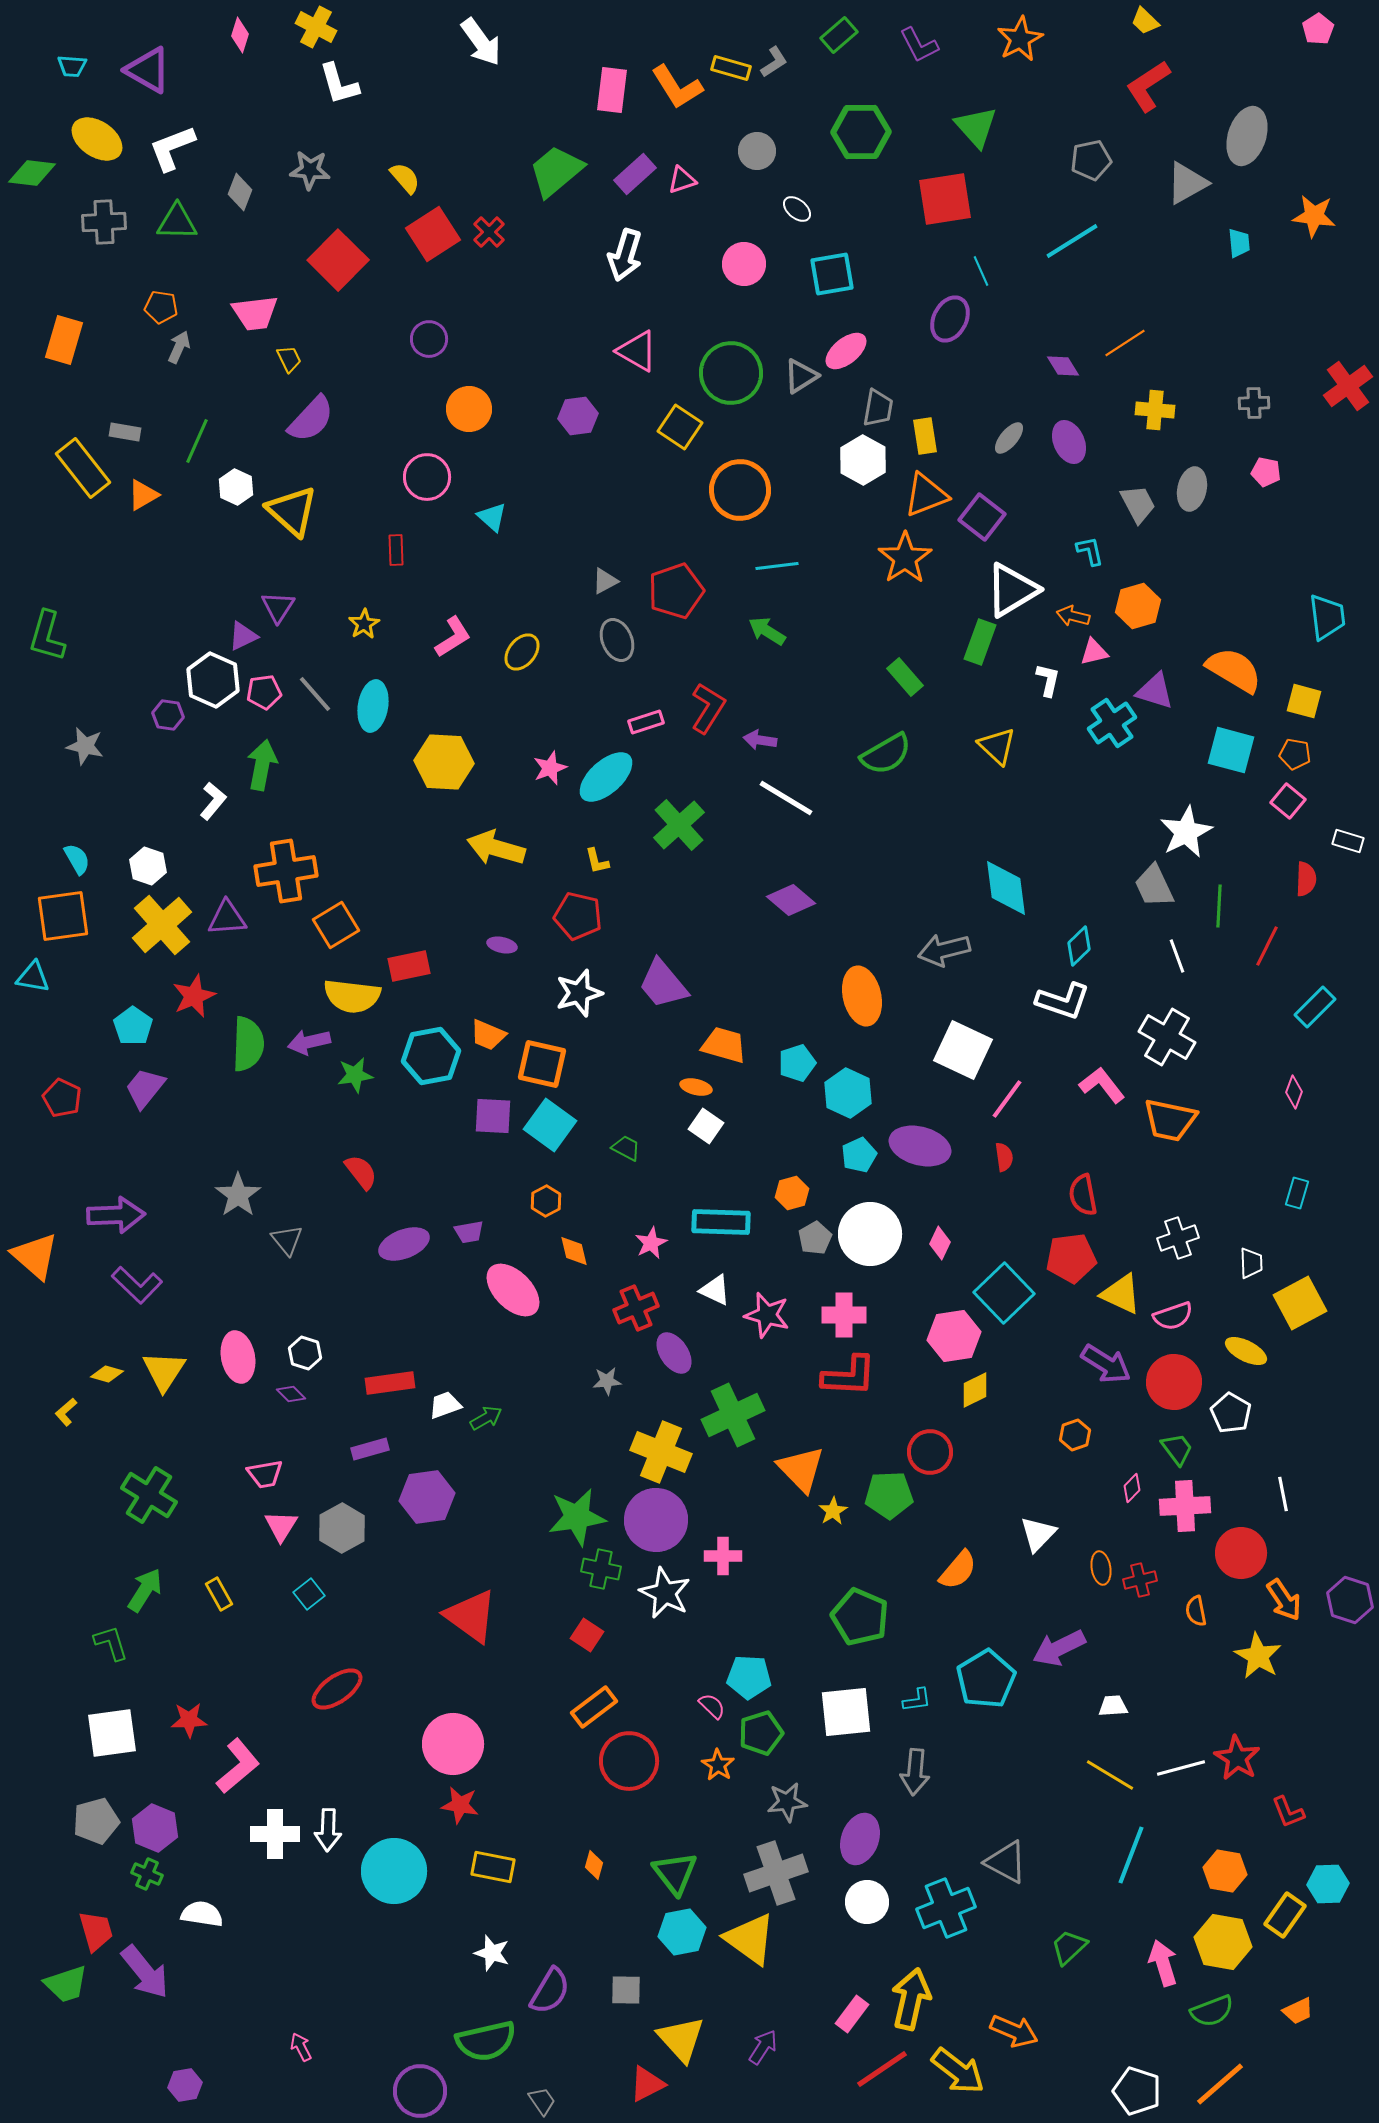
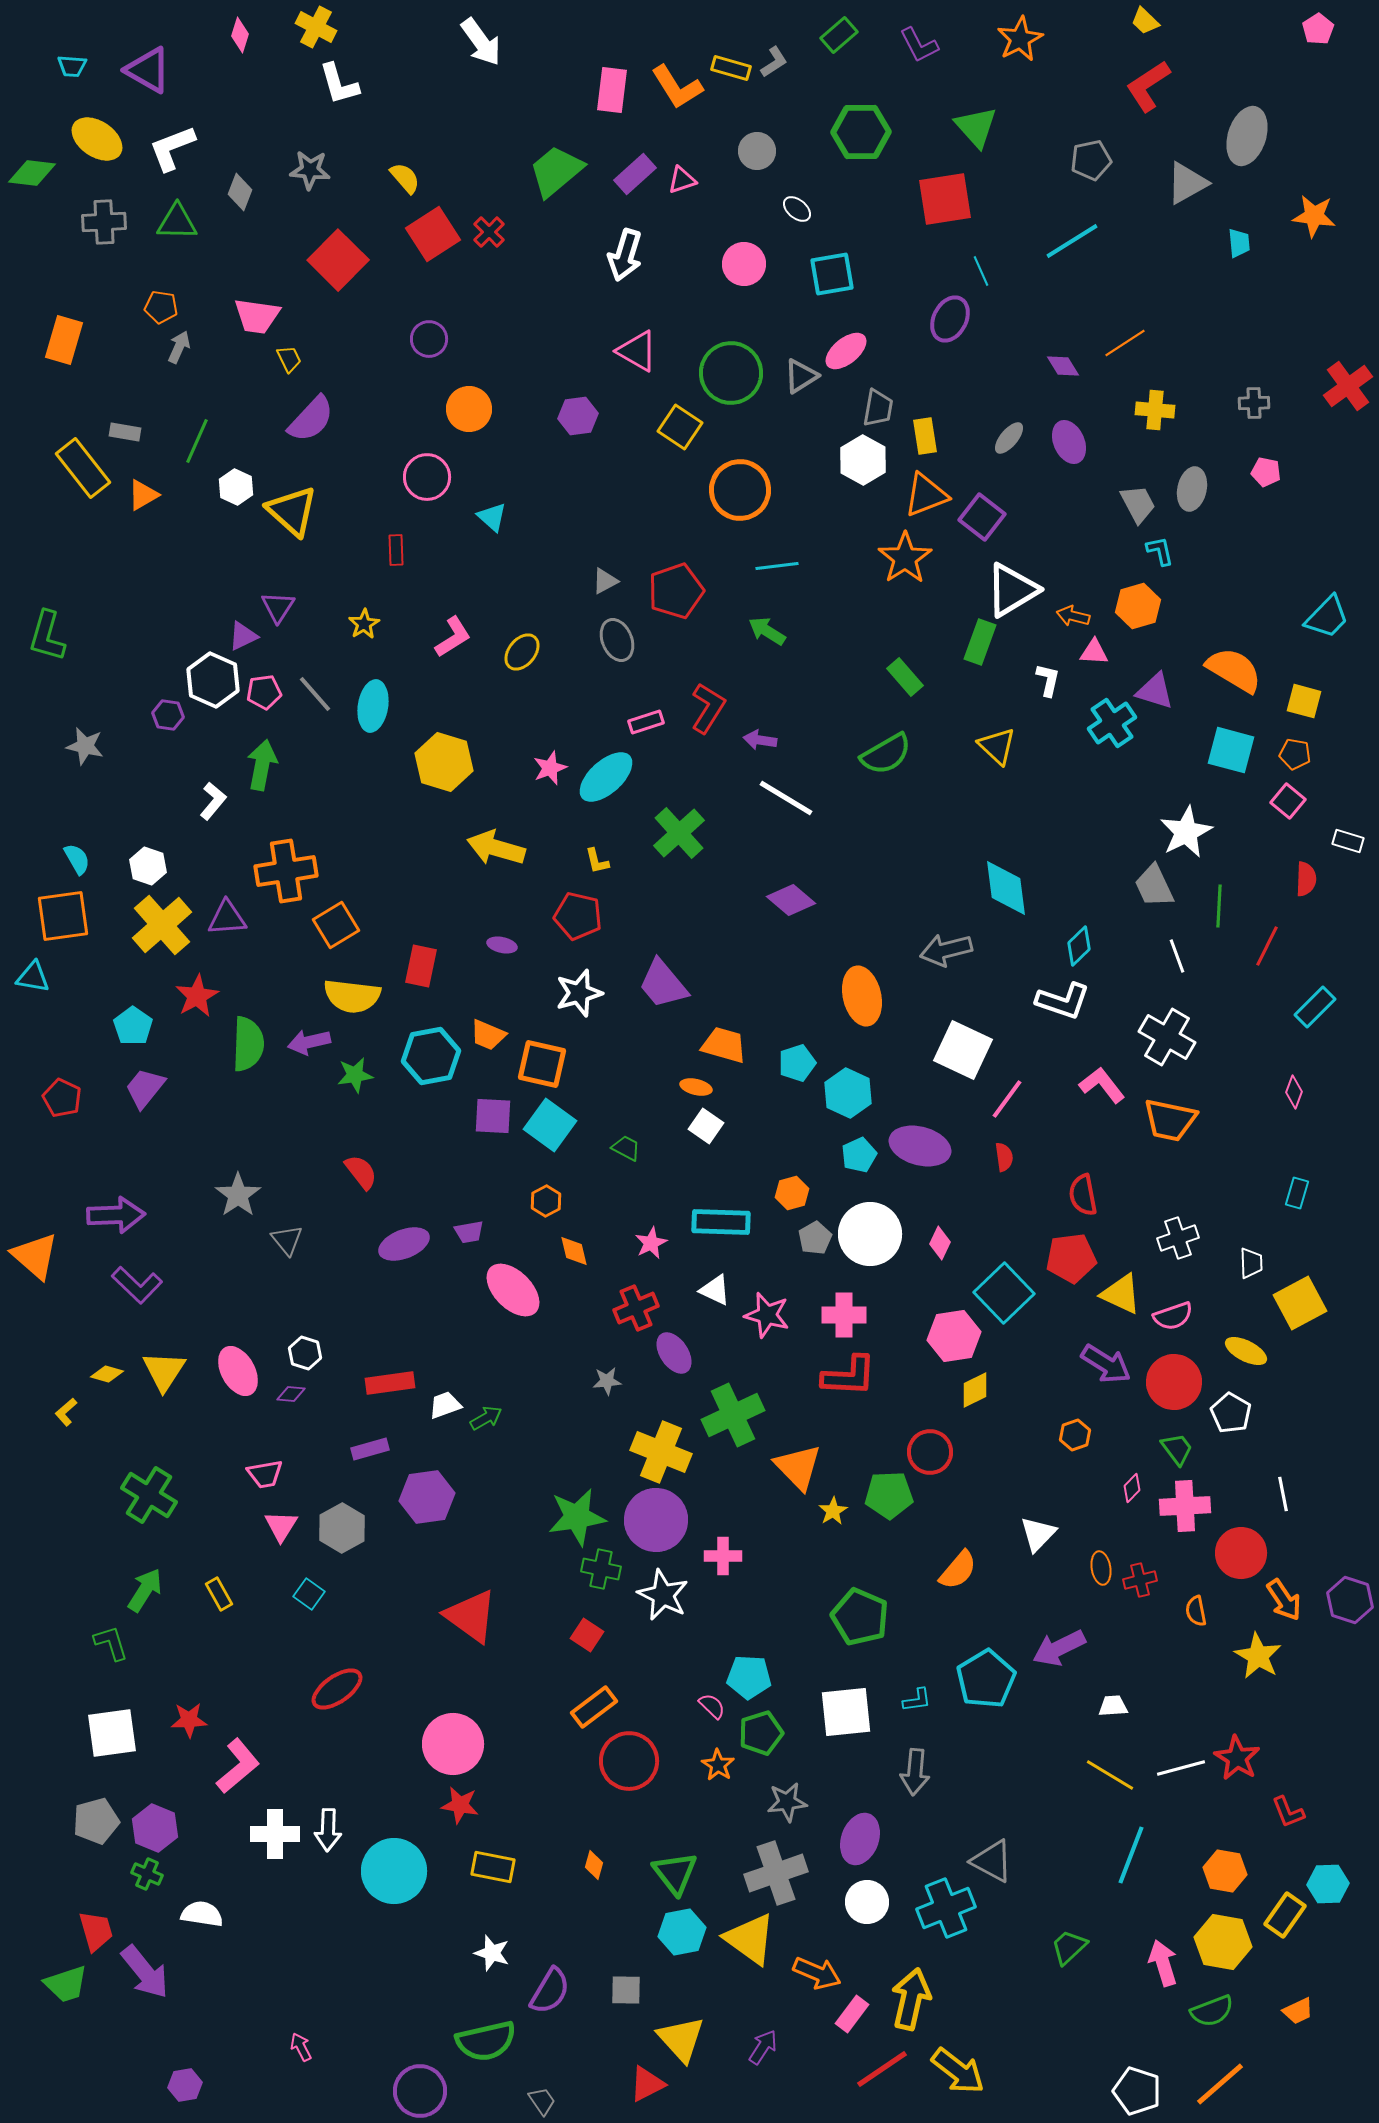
pink trapezoid at (255, 313): moved 2 px right, 3 px down; rotated 15 degrees clockwise
cyan L-shape at (1090, 551): moved 70 px right
cyan trapezoid at (1327, 617): rotated 51 degrees clockwise
pink triangle at (1094, 652): rotated 16 degrees clockwise
yellow hexagon at (444, 762): rotated 14 degrees clockwise
green cross at (679, 825): moved 8 px down
gray arrow at (944, 950): moved 2 px right
red rectangle at (409, 966): moved 12 px right; rotated 66 degrees counterclockwise
red star at (194, 996): moved 3 px right; rotated 6 degrees counterclockwise
pink ellipse at (238, 1357): moved 14 px down; rotated 18 degrees counterclockwise
purple diamond at (291, 1394): rotated 40 degrees counterclockwise
orange triangle at (801, 1469): moved 3 px left, 2 px up
white star at (665, 1593): moved 2 px left, 2 px down
cyan square at (309, 1594): rotated 16 degrees counterclockwise
gray triangle at (1006, 1862): moved 14 px left, 1 px up
orange arrow at (1014, 2031): moved 197 px left, 58 px up
